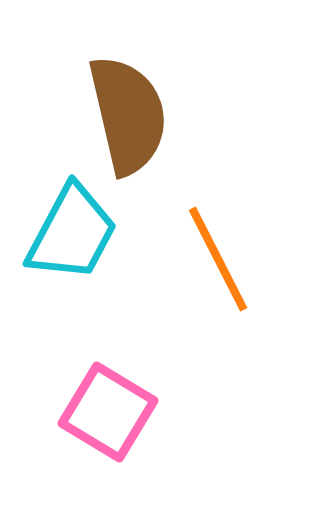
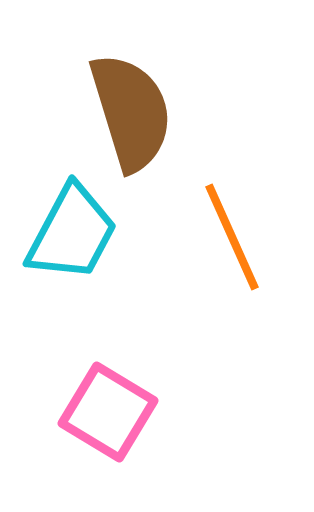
brown semicircle: moved 3 px right, 3 px up; rotated 4 degrees counterclockwise
orange line: moved 14 px right, 22 px up; rotated 3 degrees clockwise
